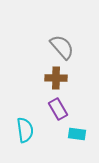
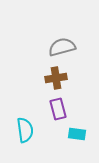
gray semicircle: rotated 64 degrees counterclockwise
brown cross: rotated 10 degrees counterclockwise
purple rectangle: rotated 15 degrees clockwise
